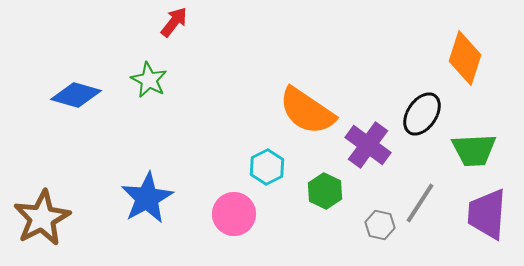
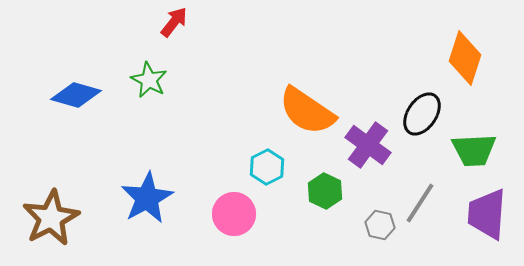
brown star: moved 9 px right
